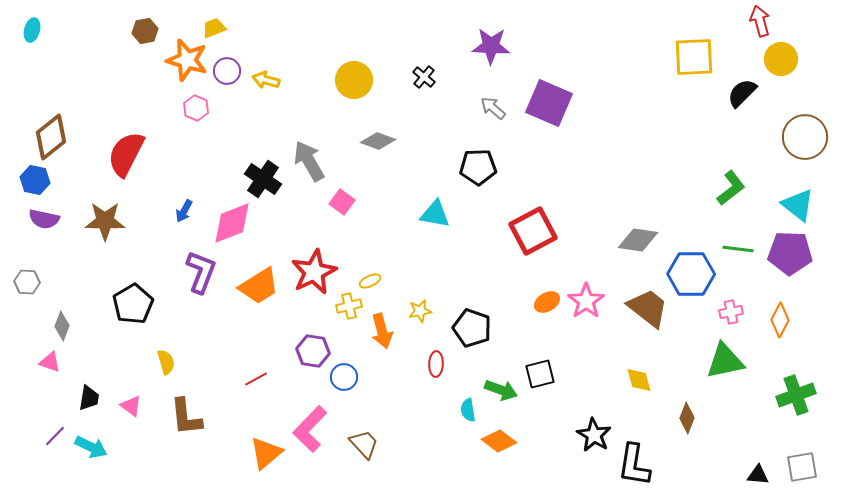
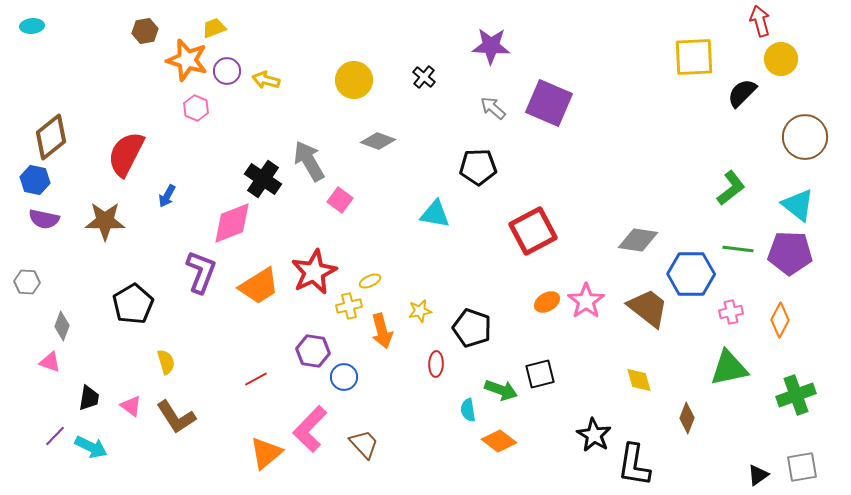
cyan ellipse at (32, 30): moved 4 px up; rotated 70 degrees clockwise
pink square at (342, 202): moved 2 px left, 2 px up
blue arrow at (184, 211): moved 17 px left, 15 px up
green triangle at (725, 361): moved 4 px right, 7 px down
brown L-shape at (186, 417): moved 10 px left; rotated 27 degrees counterclockwise
black triangle at (758, 475): rotated 40 degrees counterclockwise
